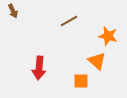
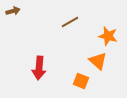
brown arrow: rotated 80 degrees counterclockwise
brown line: moved 1 px right, 1 px down
orange triangle: moved 1 px right
orange square: rotated 21 degrees clockwise
